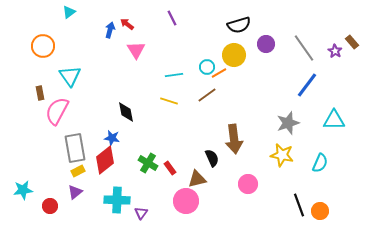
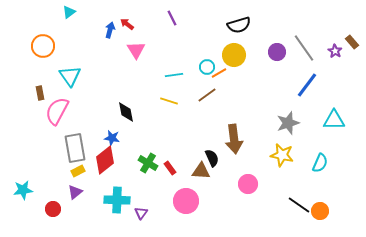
purple circle at (266, 44): moved 11 px right, 8 px down
brown triangle at (197, 179): moved 4 px right, 8 px up; rotated 18 degrees clockwise
black line at (299, 205): rotated 35 degrees counterclockwise
red circle at (50, 206): moved 3 px right, 3 px down
